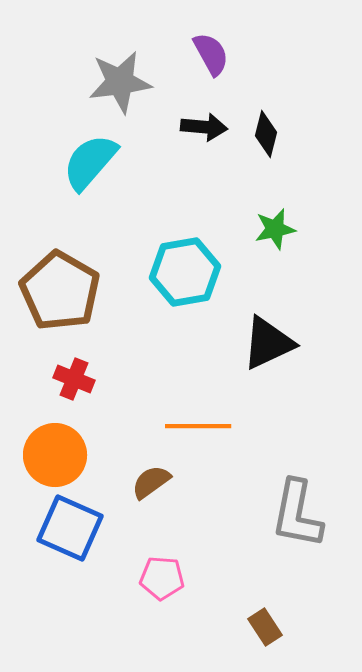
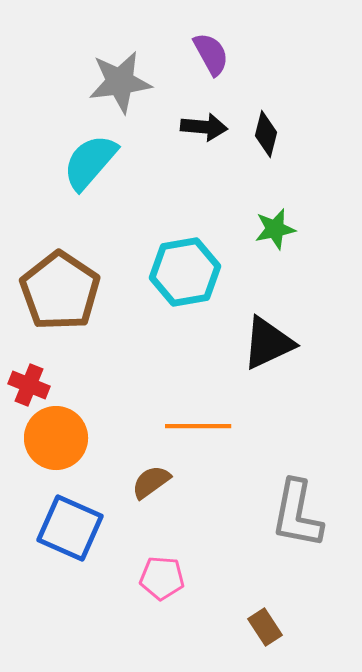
brown pentagon: rotated 4 degrees clockwise
red cross: moved 45 px left, 6 px down
orange circle: moved 1 px right, 17 px up
